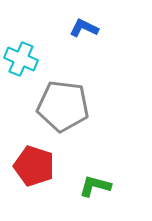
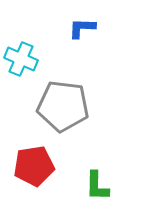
blue L-shape: moved 2 px left; rotated 24 degrees counterclockwise
red pentagon: rotated 27 degrees counterclockwise
green L-shape: moved 2 px right; rotated 104 degrees counterclockwise
